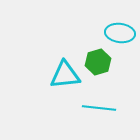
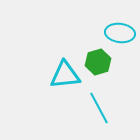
cyan line: rotated 56 degrees clockwise
